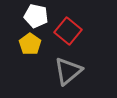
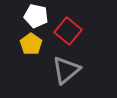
yellow pentagon: moved 1 px right
gray triangle: moved 2 px left, 1 px up
